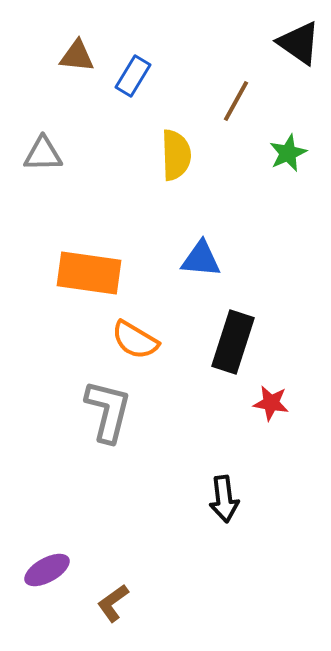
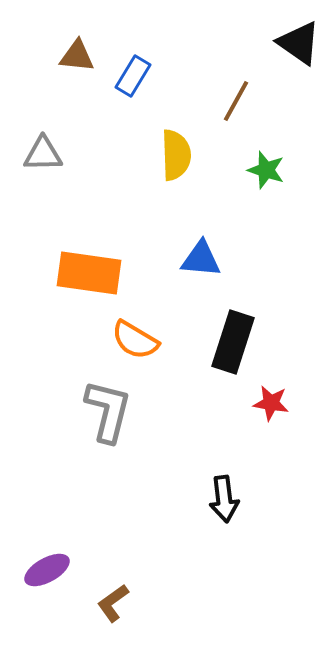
green star: moved 22 px left, 17 px down; rotated 30 degrees counterclockwise
